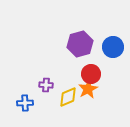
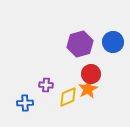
blue circle: moved 5 px up
